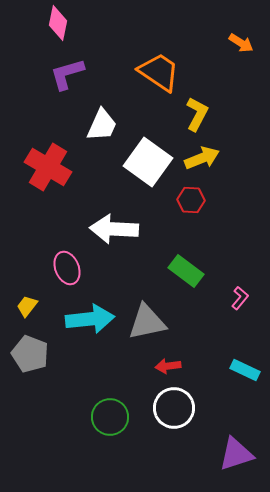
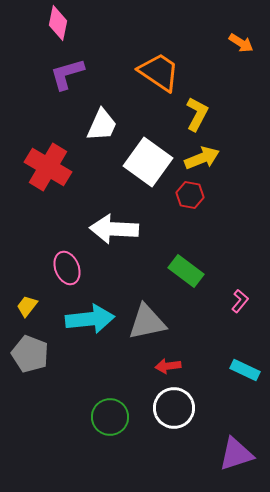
red hexagon: moved 1 px left, 5 px up; rotated 8 degrees clockwise
pink L-shape: moved 3 px down
